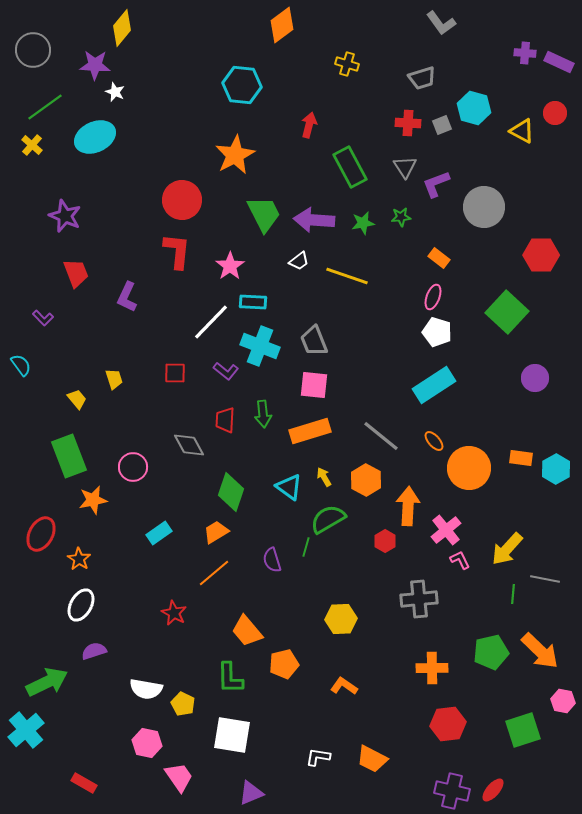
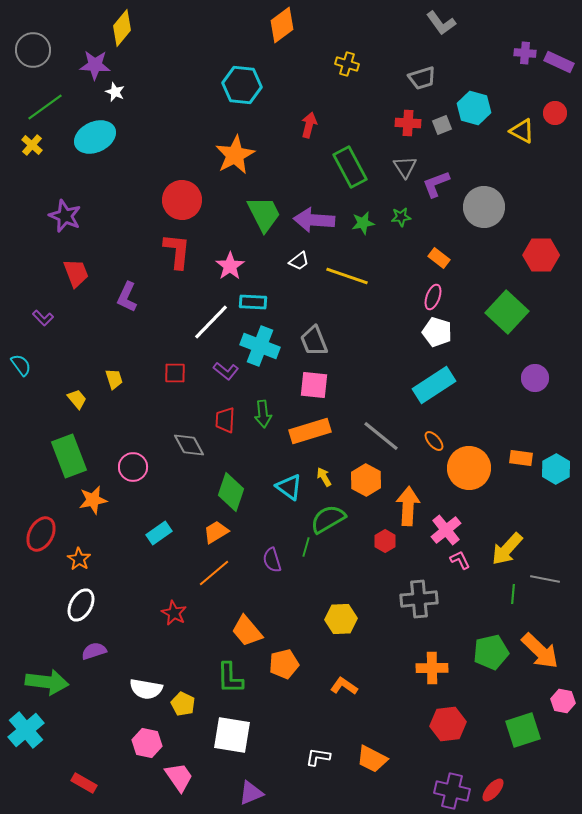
green arrow at (47, 682): rotated 33 degrees clockwise
